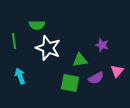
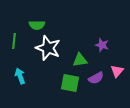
green line: rotated 14 degrees clockwise
